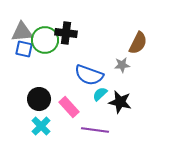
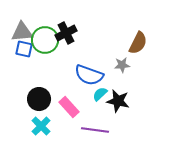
black cross: rotated 35 degrees counterclockwise
black star: moved 2 px left, 1 px up
